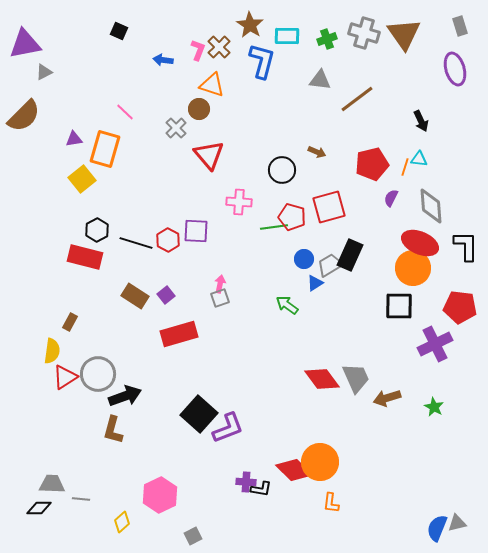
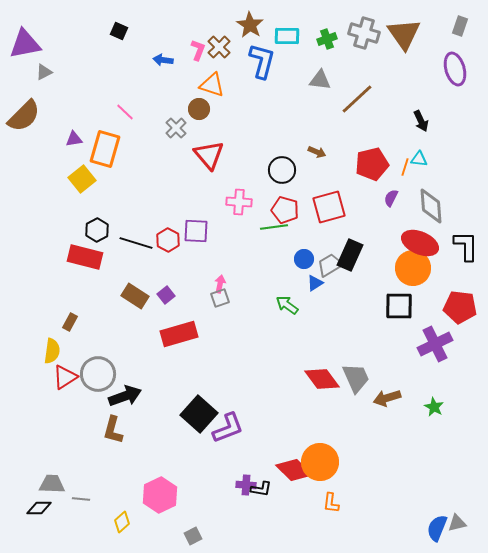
gray rectangle at (460, 26): rotated 36 degrees clockwise
brown line at (357, 99): rotated 6 degrees counterclockwise
red pentagon at (292, 217): moved 7 px left, 7 px up
purple cross at (246, 482): moved 3 px down
